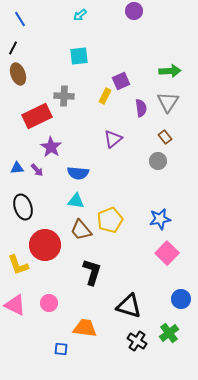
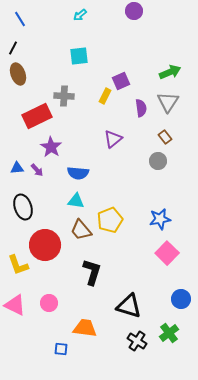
green arrow: moved 1 px down; rotated 20 degrees counterclockwise
